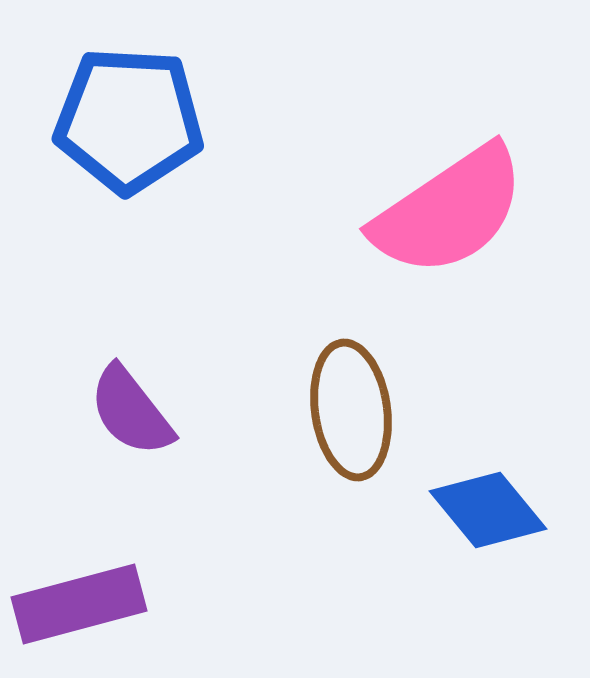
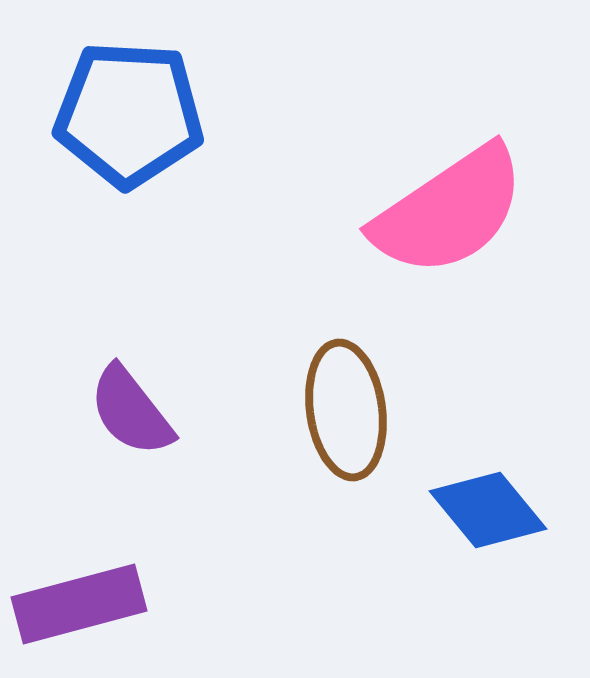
blue pentagon: moved 6 px up
brown ellipse: moved 5 px left
